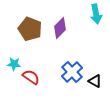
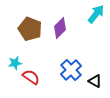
cyan arrow: rotated 132 degrees counterclockwise
cyan star: moved 1 px right, 1 px up; rotated 16 degrees counterclockwise
blue cross: moved 1 px left, 2 px up
